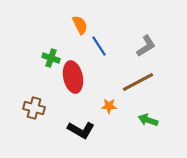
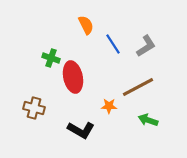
orange semicircle: moved 6 px right
blue line: moved 14 px right, 2 px up
brown line: moved 5 px down
